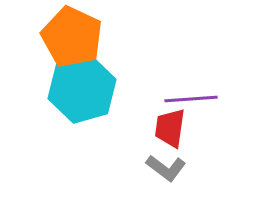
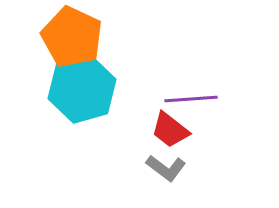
red trapezoid: moved 2 px down; rotated 60 degrees counterclockwise
